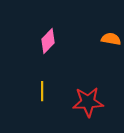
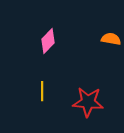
red star: rotated 8 degrees clockwise
